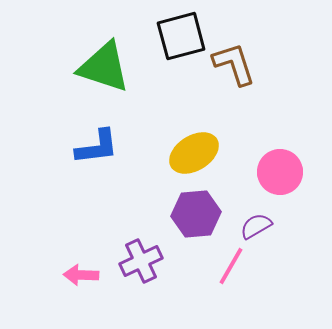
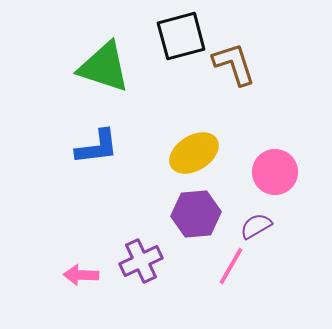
pink circle: moved 5 px left
